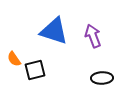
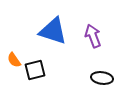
blue triangle: moved 1 px left
orange semicircle: moved 1 px down
black ellipse: rotated 10 degrees clockwise
